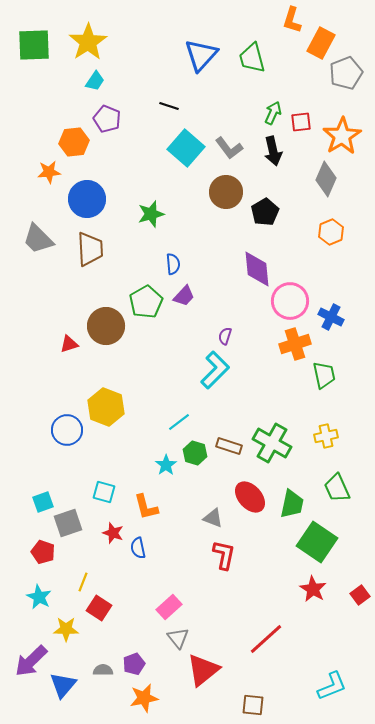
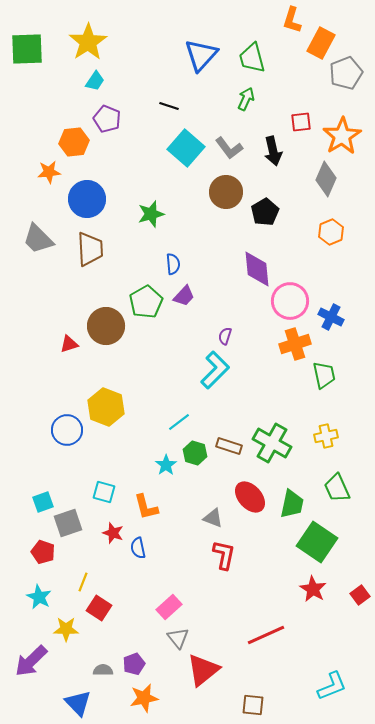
green square at (34, 45): moved 7 px left, 4 px down
green arrow at (273, 113): moved 27 px left, 14 px up
red line at (266, 639): moved 4 px up; rotated 18 degrees clockwise
blue triangle at (63, 685): moved 15 px right, 18 px down; rotated 24 degrees counterclockwise
